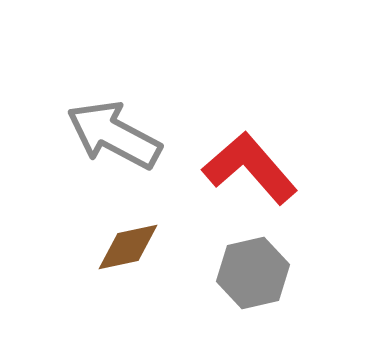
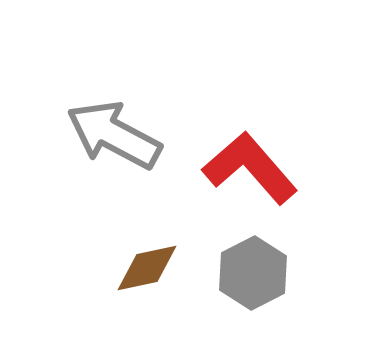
brown diamond: moved 19 px right, 21 px down
gray hexagon: rotated 14 degrees counterclockwise
